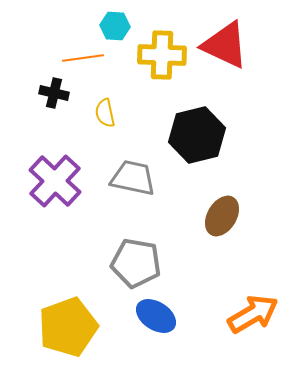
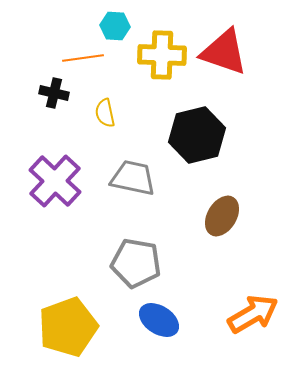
red triangle: moved 1 px left, 7 px down; rotated 6 degrees counterclockwise
blue ellipse: moved 3 px right, 4 px down
